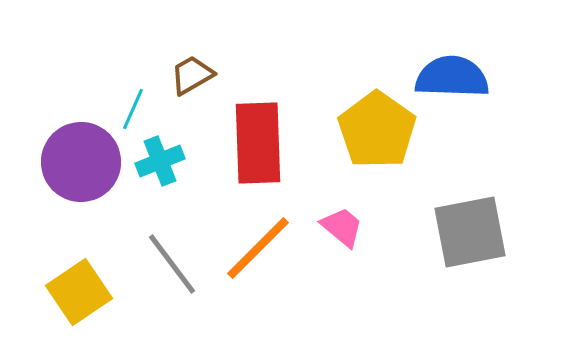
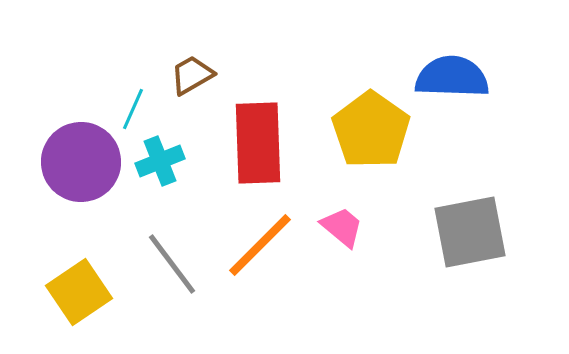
yellow pentagon: moved 6 px left
orange line: moved 2 px right, 3 px up
